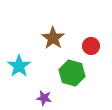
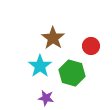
cyan star: moved 21 px right
purple star: moved 2 px right
